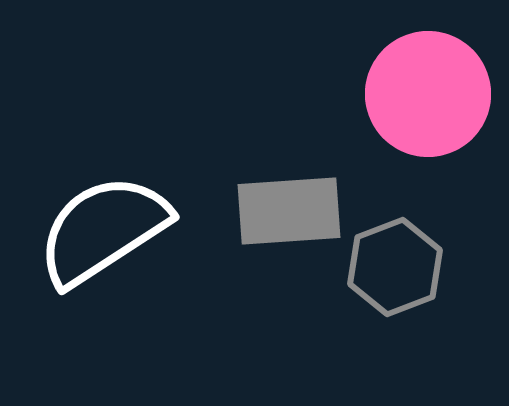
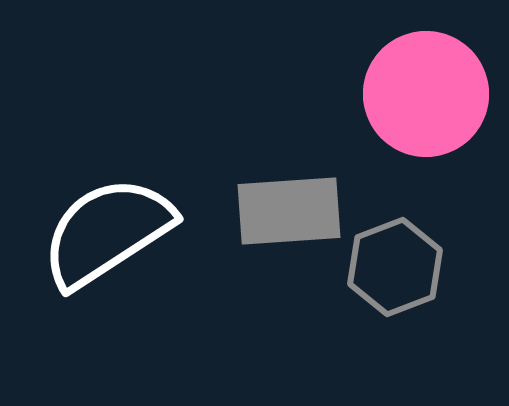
pink circle: moved 2 px left
white semicircle: moved 4 px right, 2 px down
